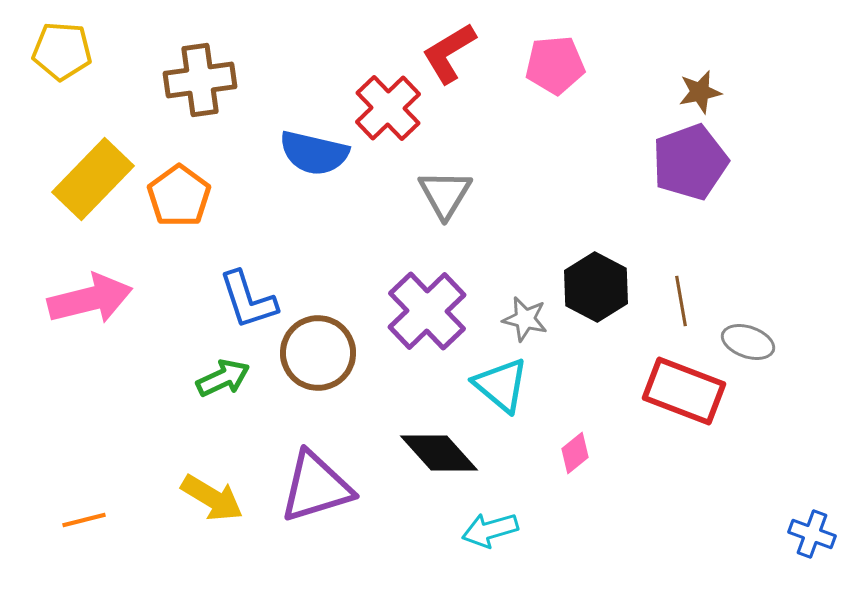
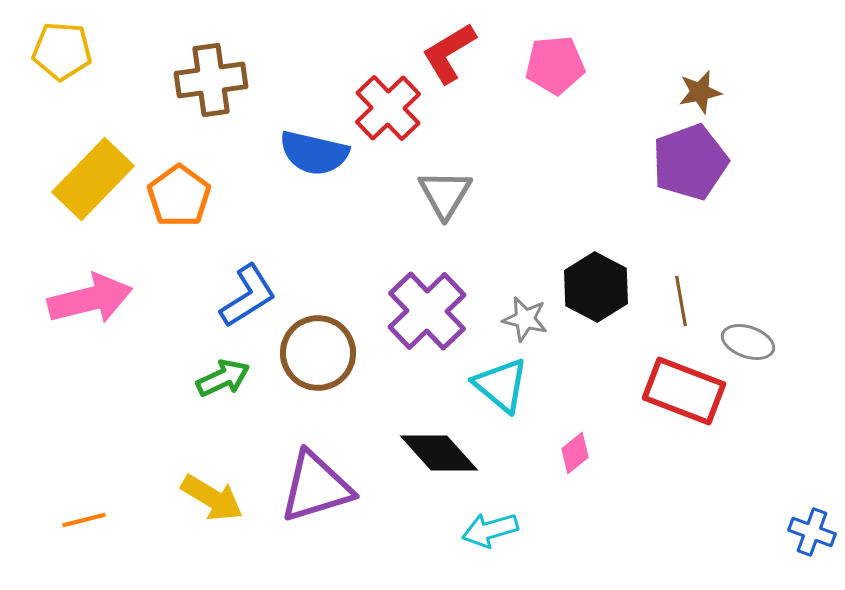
brown cross: moved 11 px right
blue L-shape: moved 4 px up; rotated 104 degrees counterclockwise
blue cross: moved 2 px up
